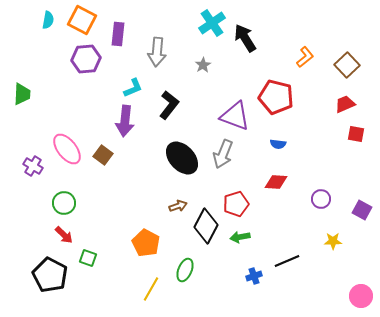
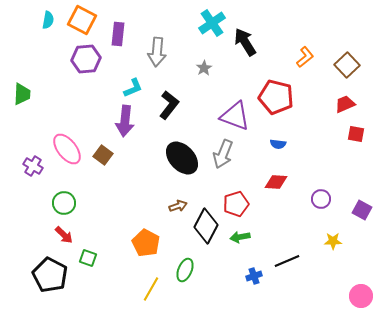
black arrow at (245, 38): moved 4 px down
gray star at (203, 65): moved 1 px right, 3 px down
